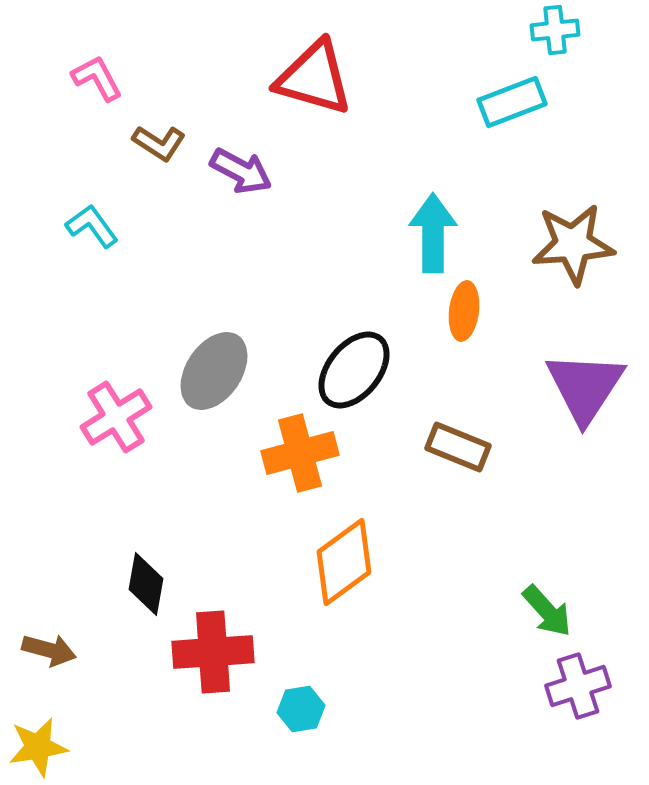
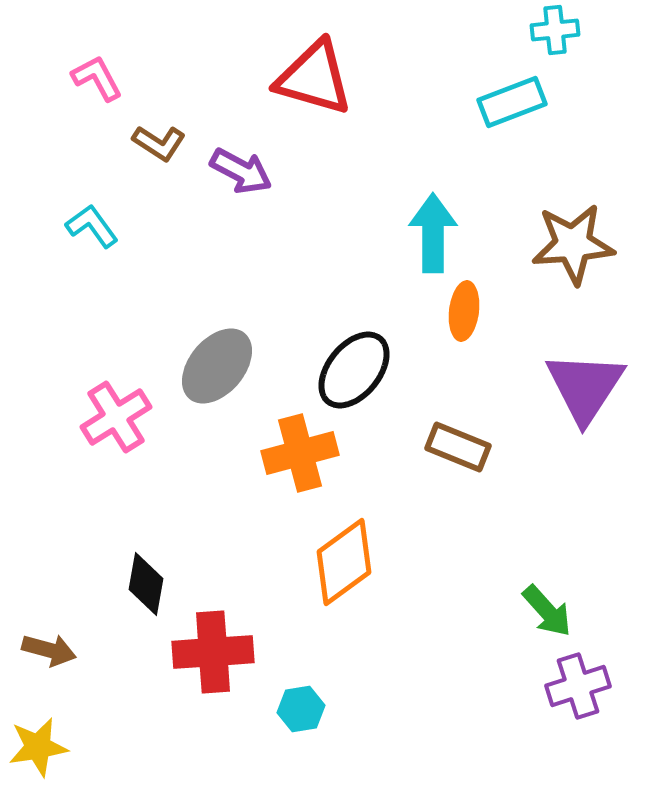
gray ellipse: moved 3 px right, 5 px up; rotated 6 degrees clockwise
